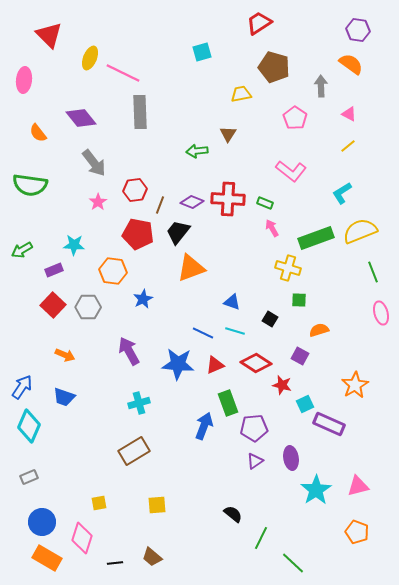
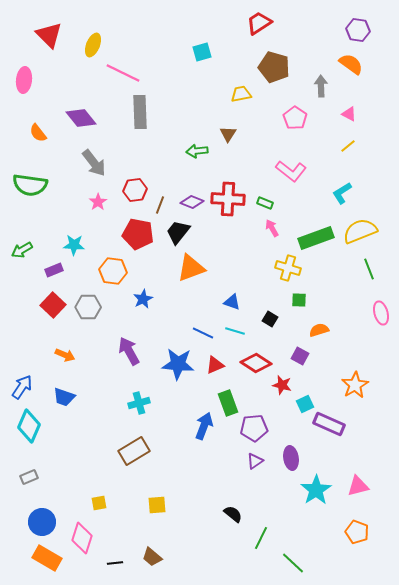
yellow ellipse at (90, 58): moved 3 px right, 13 px up
green line at (373, 272): moved 4 px left, 3 px up
